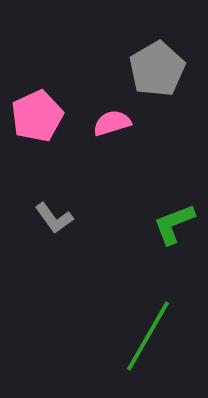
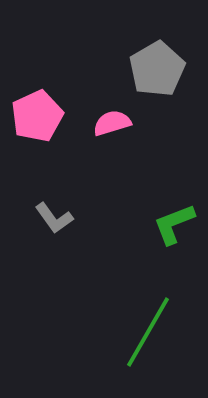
green line: moved 4 px up
